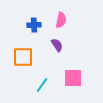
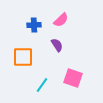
pink semicircle: rotated 35 degrees clockwise
pink square: rotated 18 degrees clockwise
